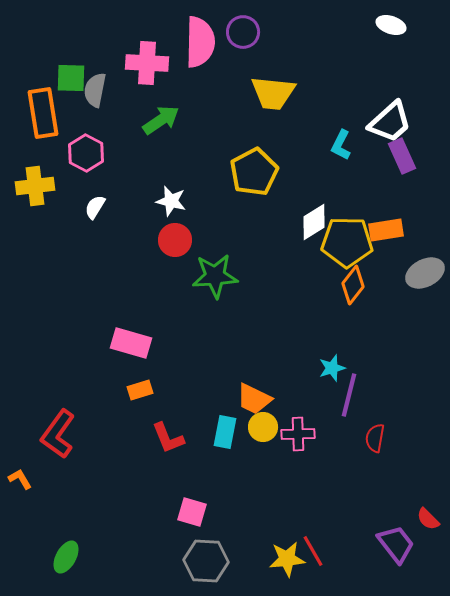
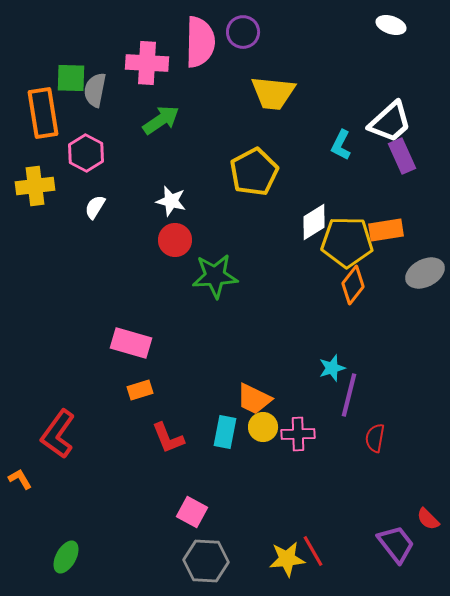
pink square at (192, 512): rotated 12 degrees clockwise
